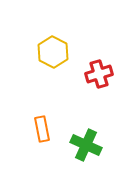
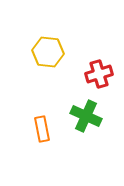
yellow hexagon: moved 5 px left; rotated 20 degrees counterclockwise
green cross: moved 29 px up
